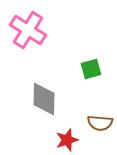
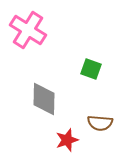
green square: rotated 35 degrees clockwise
